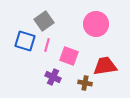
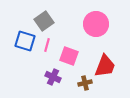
red trapezoid: rotated 120 degrees clockwise
brown cross: rotated 24 degrees counterclockwise
